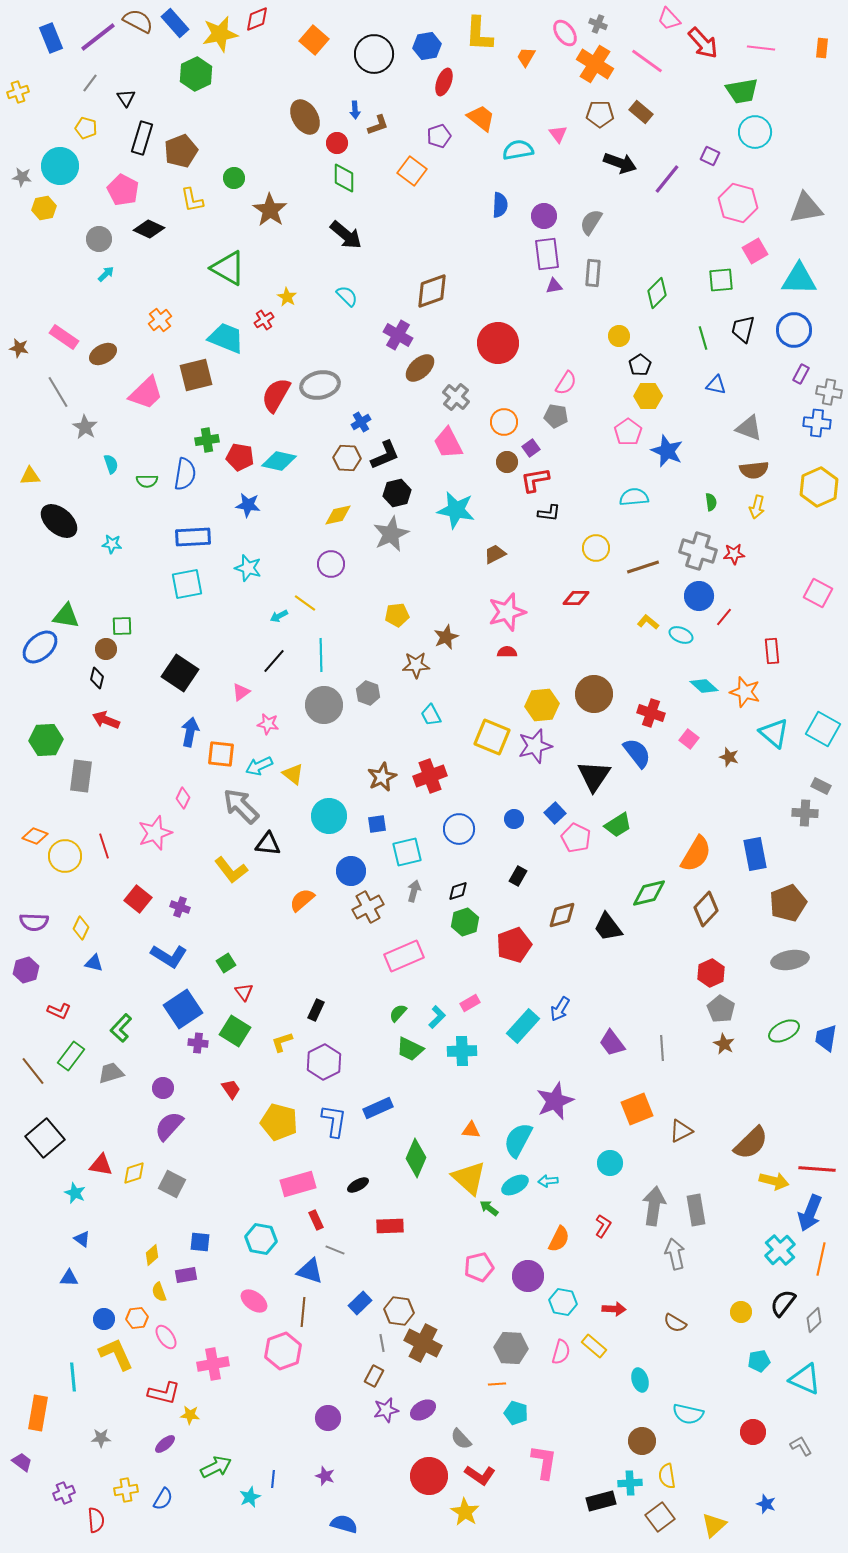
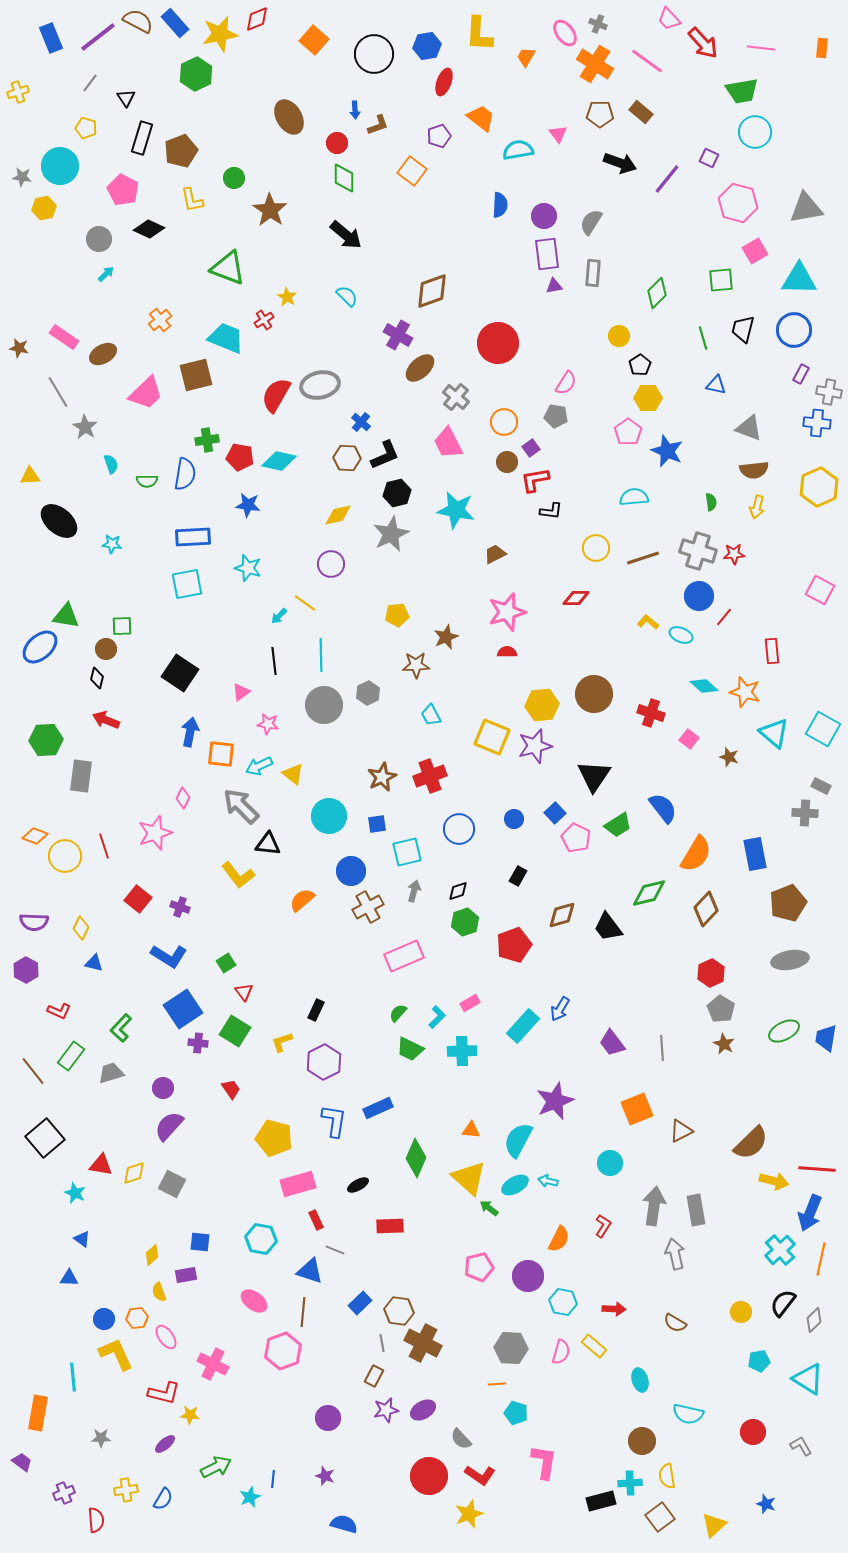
brown ellipse at (305, 117): moved 16 px left
purple square at (710, 156): moved 1 px left, 2 px down
green triangle at (228, 268): rotated 9 degrees counterclockwise
yellow hexagon at (648, 396): moved 2 px down
blue cross at (361, 422): rotated 18 degrees counterclockwise
black L-shape at (549, 513): moved 2 px right, 2 px up
brown line at (643, 567): moved 9 px up
pink square at (818, 593): moved 2 px right, 3 px up
cyan arrow at (279, 616): rotated 18 degrees counterclockwise
black line at (274, 661): rotated 48 degrees counterclockwise
gray hexagon at (368, 693): rotated 15 degrees clockwise
blue semicircle at (637, 753): moved 26 px right, 55 px down
yellow L-shape at (231, 870): moved 7 px right, 5 px down
purple hexagon at (26, 970): rotated 15 degrees counterclockwise
yellow pentagon at (279, 1122): moved 5 px left, 16 px down
cyan arrow at (548, 1181): rotated 18 degrees clockwise
pink cross at (213, 1364): rotated 36 degrees clockwise
cyan triangle at (805, 1379): moved 3 px right; rotated 8 degrees clockwise
yellow star at (465, 1512): moved 4 px right, 2 px down; rotated 20 degrees clockwise
